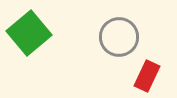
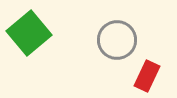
gray circle: moved 2 px left, 3 px down
